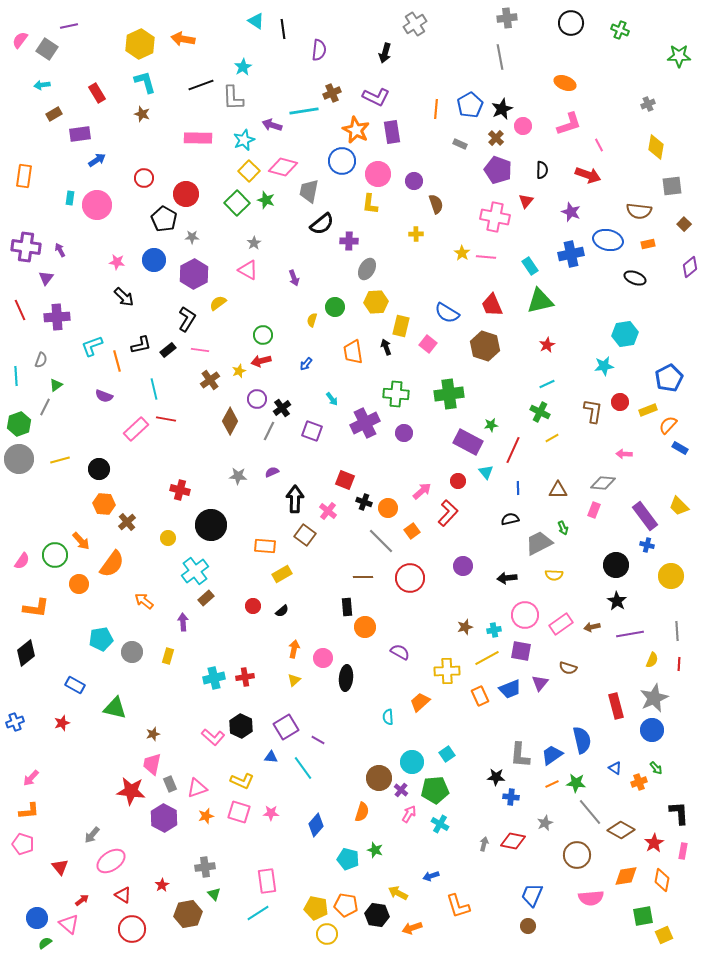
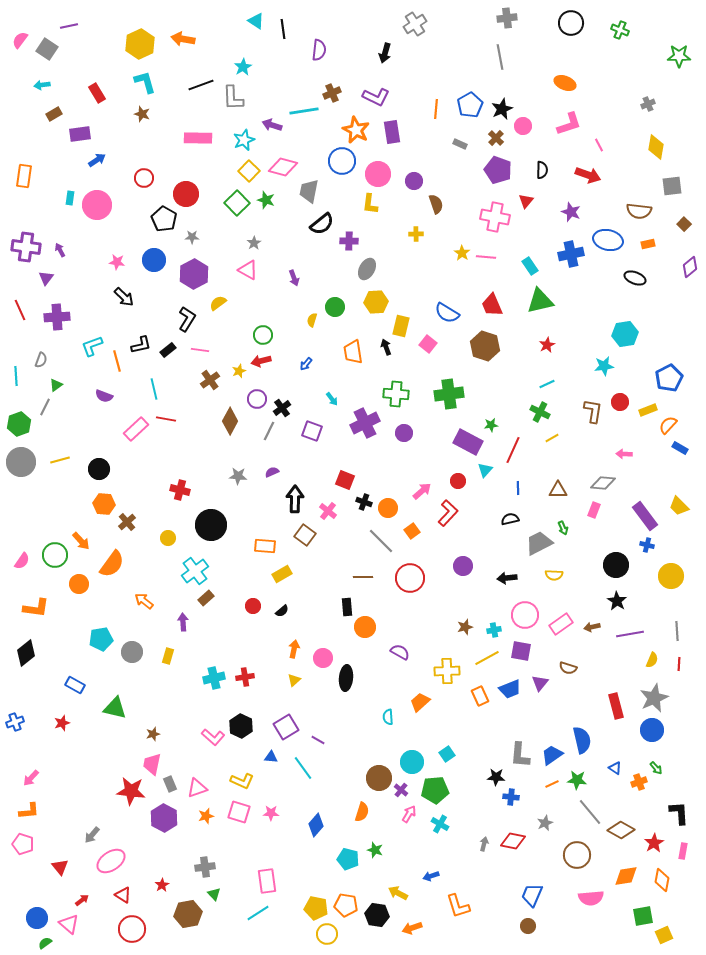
gray circle at (19, 459): moved 2 px right, 3 px down
cyan triangle at (486, 472): moved 1 px left, 2 px up; rotated 21 degrees clockwise
green star at (576, 783): moved 1 px right, 3 px up
